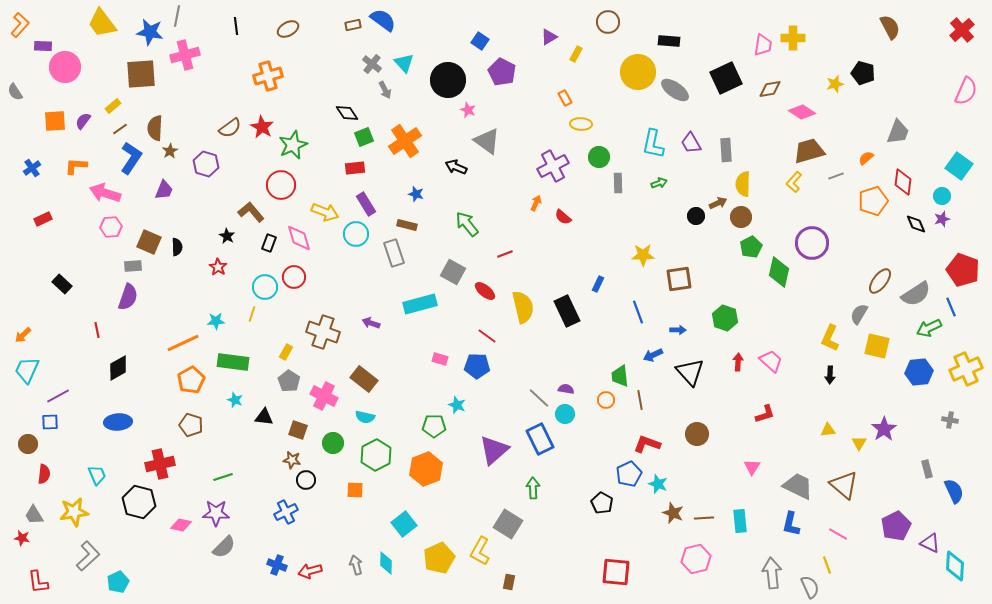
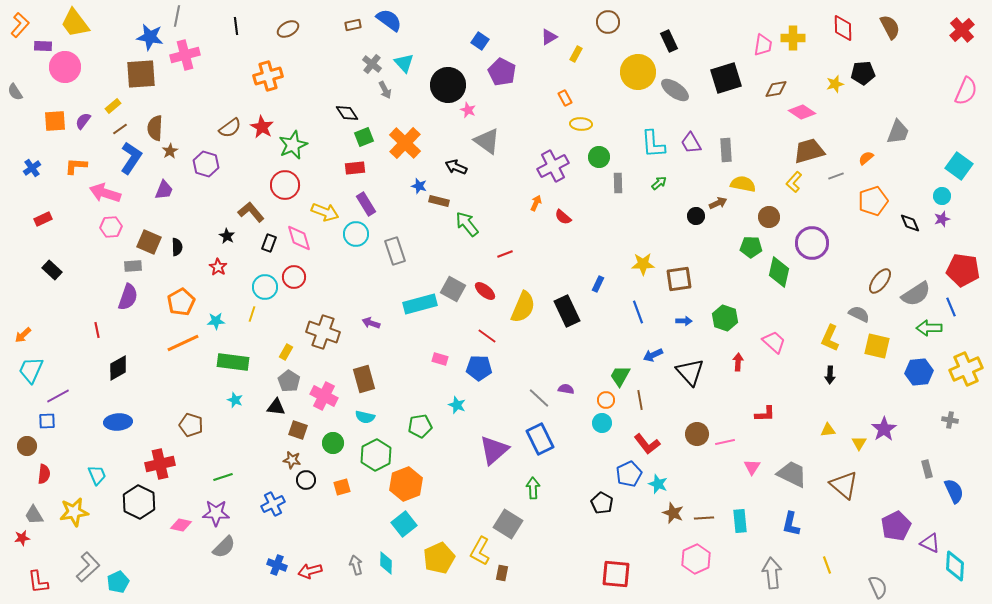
blue semicircle at (383, 20): moved 6 px right
yellow trapezoid at (102, 23): moved 27 px left
blue star at (150, 32): moved 5 px down
black rectangle at (669, 41): rotated 60 degrees clockwise
black pentagon at (863, 73): rotated 20 degrees counterclockwise
black square at (726, 78): rotated 8 degrees clockwise
black circle at (448, 80): moved 5 px down
brown diamond at (770, 89): moved 6 px right
orange cross at (405, 141): moved 2 px down; rotated 12 degrees counterclockwise
cyan L-shape at (653, 144): rotated 16 degrees counterclockwise
red diamond at (903, 182): moved 60 px left, 154 px up; rotated 8 degrees counterclockwise
green arrow at (659, 183): rotated 21 degrees counterclockwise
yellow semicircle at (743, 184): rotated 100 degrees clockwise
red circle at (281, 185): moved 4 px right
blue star at (416, 194): moved 3 px right, 8 px up
brown circle at (741, 217): moved 28 px right
black diamond at (916, 224): moved 6 px left, 1 px up
brown rectangle at (407, 225): moved 32 px right, 24 px up
green pentagon at (751, 247): rotated 30 degrees clockwise
gray rectangle at (394, 253): moved 1 px right, 2 px up
yellow star at (643, 255): moved 9 px down
red pentagon at (963, 270): rotated 12 degrees counterclockwise
gray square at (453, 272): moved 17 px down
black rectangle at (62, 284): moved 10 px left, 14 px up
yellow semicircle at (523, 307): rotated 36 degrees clockwise
gray semicircle at (859, 314): rotated 85 degrees clockwise
green arrow at (929, 328): rotated 25 degrees clockwise
blue arrow at (678, 330): moved 6 px right, 9 px up
pink trapezoid at (771, 361): moved 3 px right, 19 px up
blue pentagon at (477, 366): moved 2 px right, 2 px down
cyan trapezoid at (27, 370): moved 4 px right
green trapezoid at (620, 376): rotated 35 degrees clockwise
brown rectangle at (364, 379): rotated 36 degrees clockwise
orange pentagon at (191, 380): moved 10 px left, 78 px up
cyan circle at (565, 414): moved 37 px right, 9 px down
red L-shape at (765, 414): rotated 15 degrees clockwise
black triangle at (264, 417): moved 12 px right, 10 px up
blue square at (50, 422): moved 3 px left, 1 px up
green pentagon at (434, 426): moved 14 px left; rotated 10 degrees counterclockwise
brown circle at (28, 444): moved 1 px left, 2 px down
red L-shape at (647, 444): rotated 148 degrees counterclockwise
orange hexagon at (426, 469): moved 20 px left, 15 px down
gray trapezoid at (798, 486): moved 6 px left, 12 px up
orange square at (355, 490): moved 13 px left, 3 px up; rotated 18 degrees counterclockwise
black hexagon at (139, 502): rotated 12 degrees clockwise
blue cross at (286, 512): moved 13 px left, 8 px up
pink line at (838, 534): moved 113 px left, 92 px up; rotated 42 degrees counterclockwise
red star at (22, 538): rotated 21 degrees counterclockwise
gray L-shape at (88, 556): moved 11 px down
pink hexagon at (696, 559): rotated 12 degrees counterclockwise
red square at (616, 572): moved 2 px down
brown rectangle at (509, 582): moved 7 px left, 9 px up
gray semicircle at (810, 587): moved 68 px right
